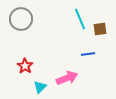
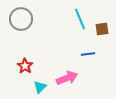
brown square: moved 2 px right
